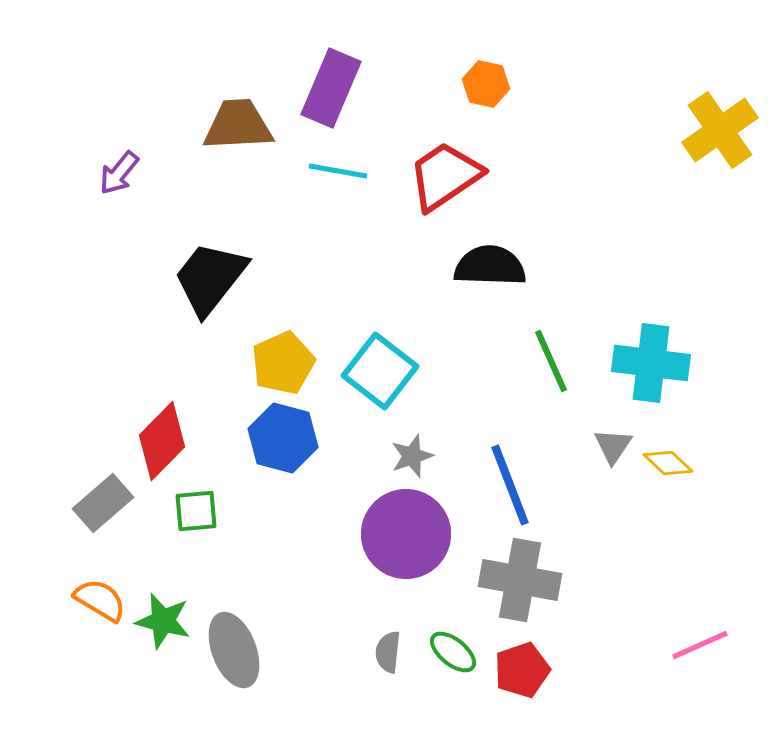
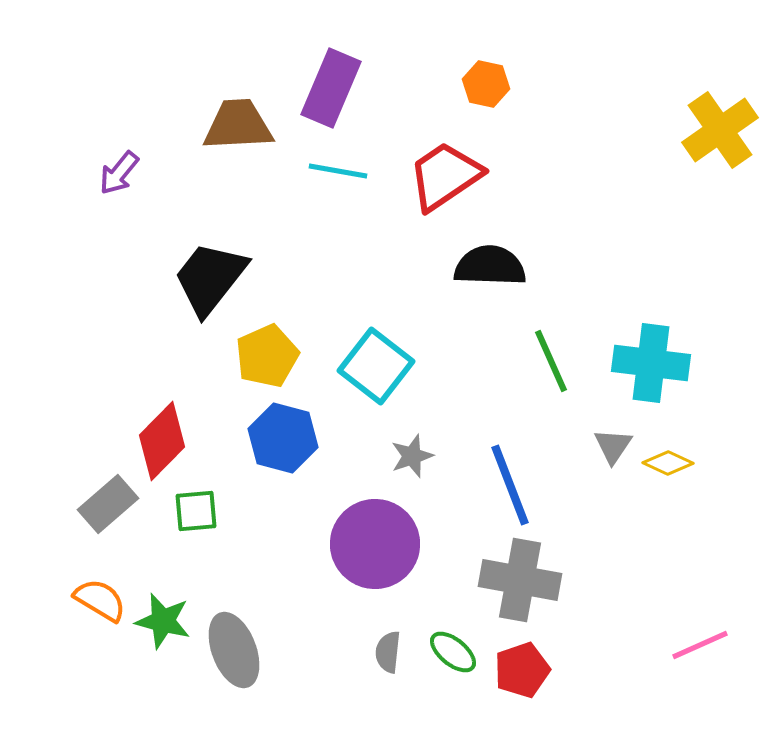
yellow pentagon: moved 16 px left, 7 px up
cyan square: moved 4 px left, 5 px up
yellow diamond: rotated 18 degrees counterclockwise
gray rectangle: moved 5 px right, 1 px down
purple circle: moved 31 px left, 10 px down
